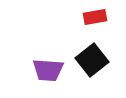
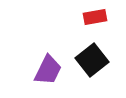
purple trapezoid: rotated 68 degrees counterclockwise
